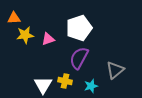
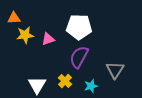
white pentagon: moved 1 px up; rotated 20 degrees clockwise
purple semicircle: moved 1 px up
gray triangle: rotated 18 degrees counterclockwise
yellow cross: rotated 32 degrees clockwise
white triangle: moved 6 px left
